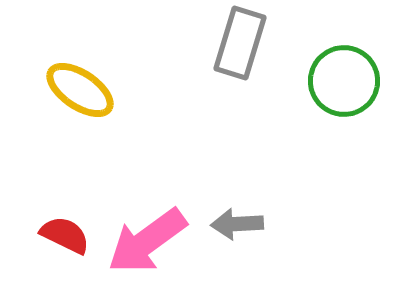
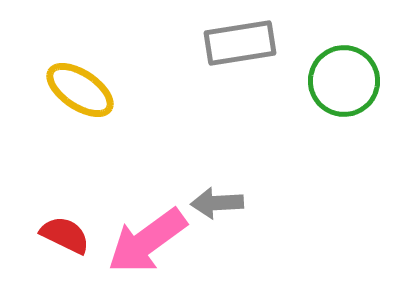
gray rectangle: rotated 64 degrees clockwise
gray arrow: moved 20 px left, 21 px up
